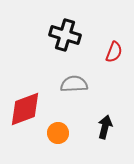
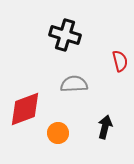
red semicircle: moved 6 px right, 9 px down; rotated 35 degrees counterclockwise
